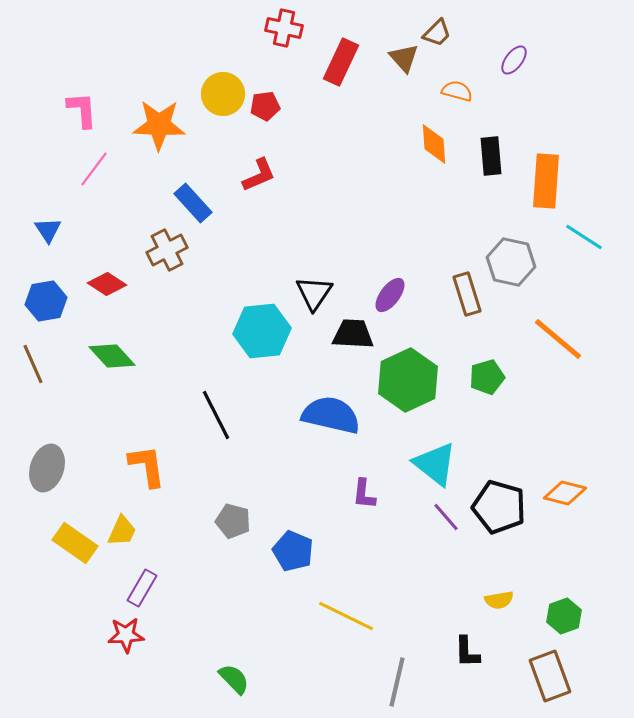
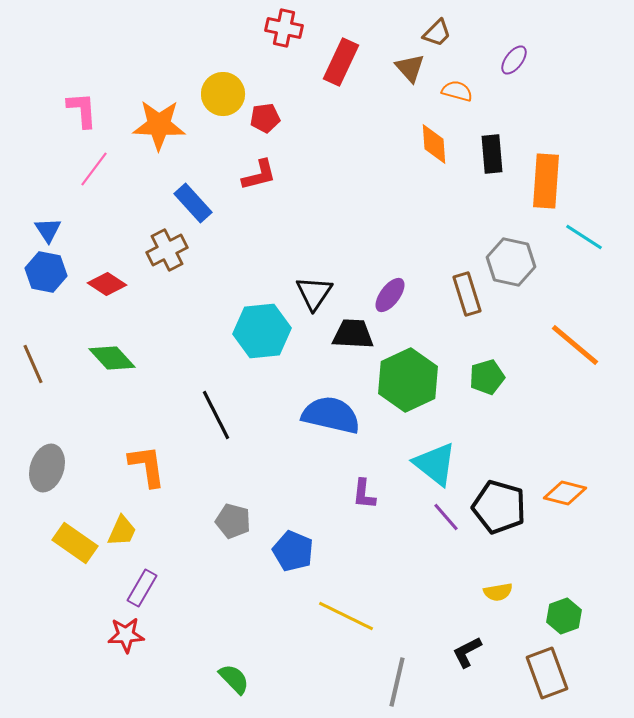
brown triangle at (404, 58): moved 6 px right, 10 px down
red pentagon at (265, 106): moved 12 px down
black rectangle at (491, 156): moved 1 px right, 2 px up
red L-shape at (259, 175): rotated 9 degrees clockwise
blue hexagon at (46, 301): moved 29 px up; rotated 21 degrees clockwise
orange line at (558, 339): moved 17 px right, 6 px down
green diamond at (112, 356): moved 2 px down
yellow semicircle at (499, 600): moved 1 px left, 8 px up
black L-shape at (467, 652): rotated 64 degrees clockwise
brown rectangle at (550, 676): moved 3 px left, 3 px up
